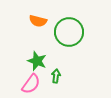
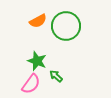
orange semicircle: rotated 42 degrees counterclockwise
green circle: moved 3 px left, 6 px up
green arrow: rotated 56 degrees counterclockwise
